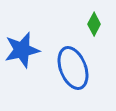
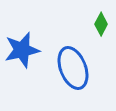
green diamond: moved 7 px right
